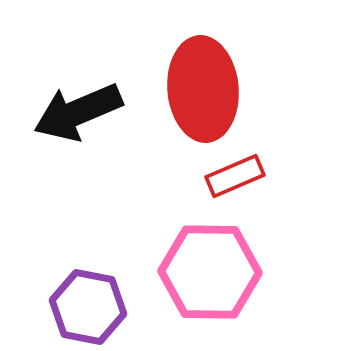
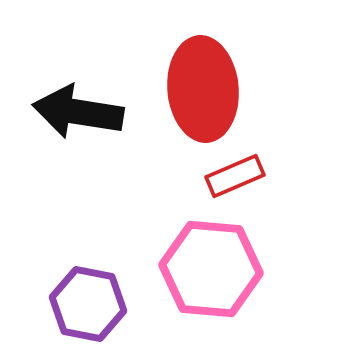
black arrow: rotated 32 degrees clockwise
pink hexagon: moved 1 px right, 3 px up; rotated 4 degrees clockwise
purple hexagon: moved 3 px up
